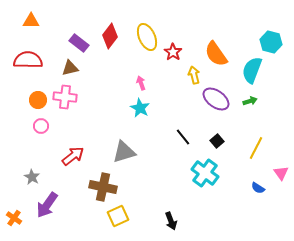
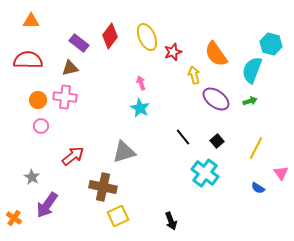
cyan hexagon: moved 2 px down
red star: rotated 18 degrees clockwise
